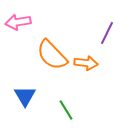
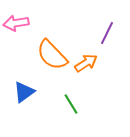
pink arrow: moved 2 px left, 1 px down
orange arrow: rotated 40 degrees counterclockwise
blue triangle: moved 1 px left, 4 px up; rotated 25 degrees clockwise
green line: moved 5 px right, 6 px up
